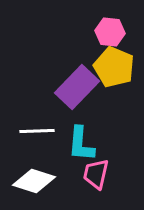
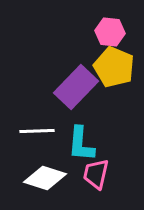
purple rectangle: moved 1 px left
white diamond: moved 11 px right, 3 px up
